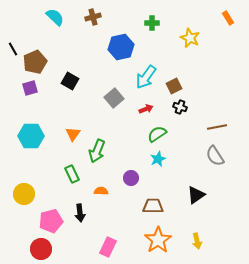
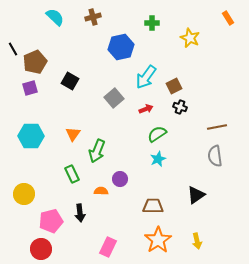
gray semicircle: rotated 25 degrees clockwise
purple circle: moved 11 px left, 1 px down
